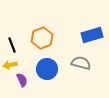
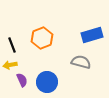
gray semicircle: moved 1 px up
blue circle: moved 13 px down
